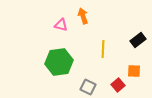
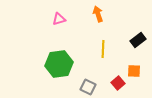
orange arrow: moved 15 px right, 2 px up
pink triangle: moved 2 px left, 6 px up; rotated 32 degrees counterclockwise
green hexagon: moved 2 px down
red square: moved 2 px up
